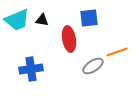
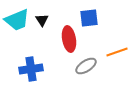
black triangle: rotated 48 degrees clockwise
gray ellipse: moved 7 px left
